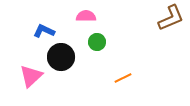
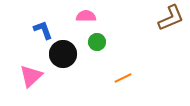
blue L-shape: moved 1 px left, 1 px up; rotated 45 degrees clockwise
black circle: moved 2 px right, 3 px up
